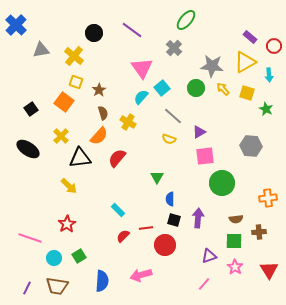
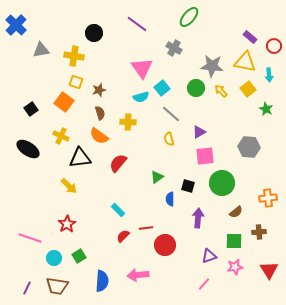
green ellipse at (186, 20): moved 3 px right, 3 px up
purple line at (132, 30): moved 5 px right, 6 px up
gray cross at (174, 48): rotated 14 degrees counterclockwise
yellow cross at (74, 56): rotated 30 degrees counterclockwise
yellow triangle at (245, 62): rotated 40 degrees clockwise
yellow arrow at (223, 89): moved 2 px left, 2 px down
brown star at (99, 90): rotated 16 degrees clockwise
yellow square at (247, 93): moved 1 px right, 4 px up; rotated 35 degrees clockwise
cyan semicircle at (141, 97): rotated 147 degrees counterclockwise
brown semicircle at (103, 113): moved 3 px left
gray line at (173, 116): moved 2 px left, 2 px up
yellow cross at (128, 122): rotated 28 degrees counterclockwise
yellow cross at (61, 136): rotated 21 degrees counterclockwise
orange semicircle at (99, 136): rotated 84 degrees clockwise
yellow semicircle at (169, 139): rotated 56 degrees clockwise
gray hexagon at (251, 146): moved 2 px left, 1 px down
red semicircle at (117, 158): moved 1 px right, 5 px down
green triangle at (157, 177): rotated 24 degrees clockwise
brown semicircle at (236, 219): moved 7 px up; rotated 32 degrees counterclockwise
black square at (174, 220): moved 14 px right, 34 px up
pink star at (235, 267): rotated 28 degrees clockwise
pink arrow at (141, 275): moved 3 px left; rotated 10 degrees clockwise
